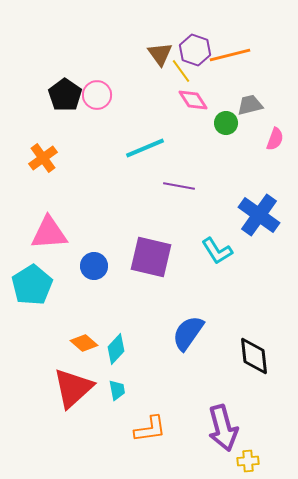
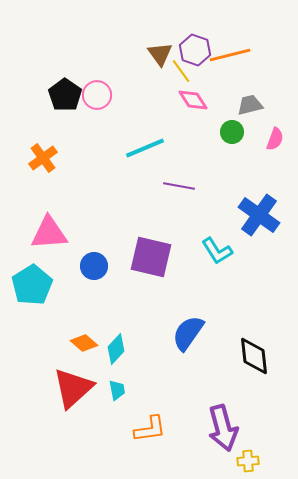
green circle: moved 6 px right, 9 px down
